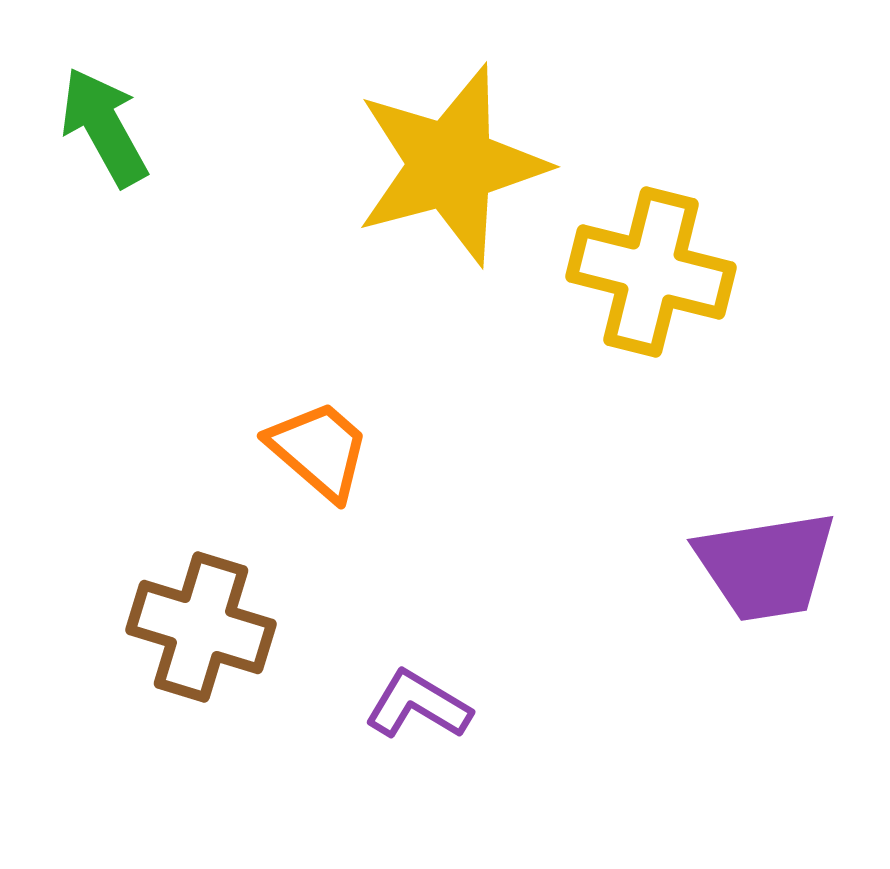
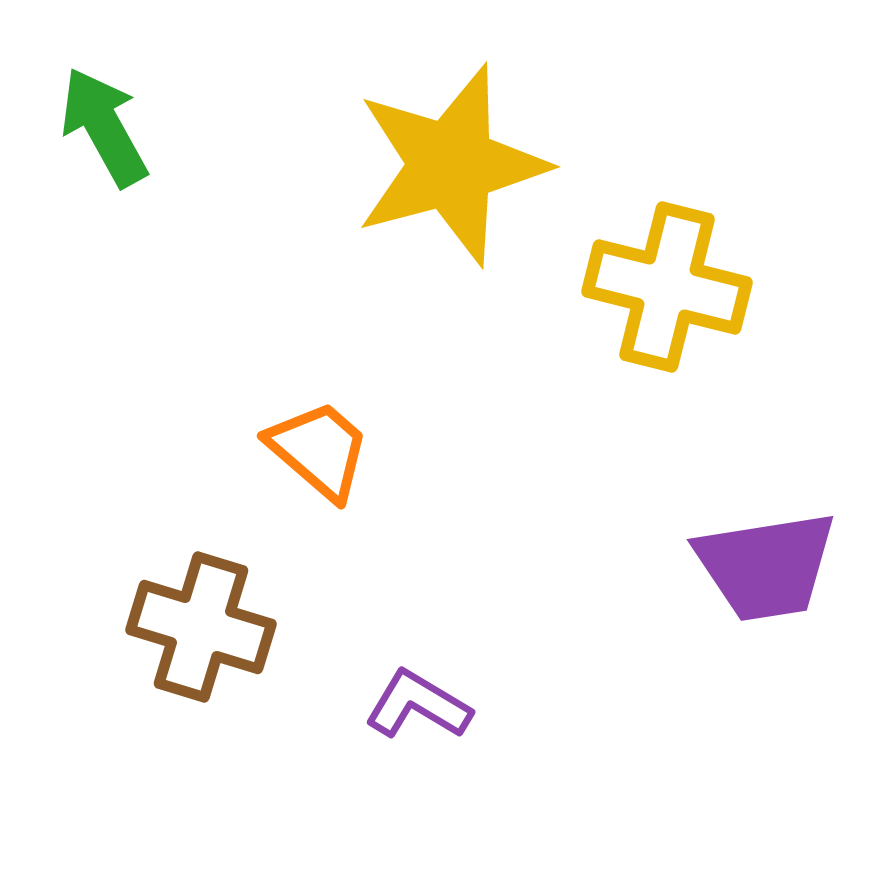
yellow cross: moved 16 px right, 15 px down
